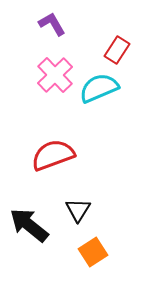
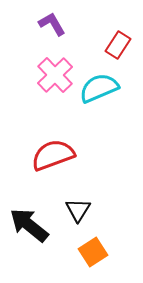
red rectangle: moved 1 px right, 5 px up
